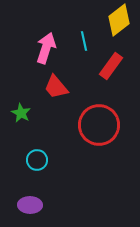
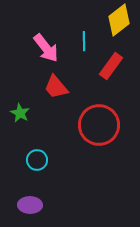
cyan line: rotated 12 degrees clockwise
pink arrow: rotated 124 degrees clockwise
green star: moved 1 px left
